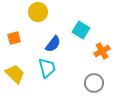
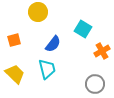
cyan square: moved 2 px right, 1 px up
orange square: moved 2 px down
cyan trapezoid: moved 1 px down
gray circle: moved 1 px right, 1 px down
